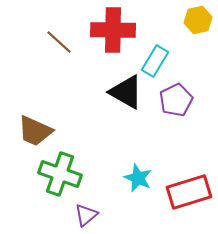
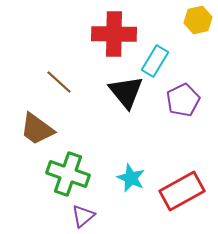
red cross: moved 1 px right, 4 px down
brown line: moved 40 px down
black triangle: rotated 21 degrees clockwise
purple pentagon: moved 7 px right
brown trapezoid: moved 2 px right, 2 px up; rotated 12 degrees clockwise
green cross: moved 8 px right
cyan star: moved 7 px left
red rectangle: moved 7 px left, 1 px up; rotated 12 degrees counterclockwise
purple triangle: moved 3 px left, 1 px down
